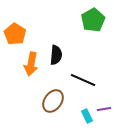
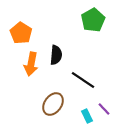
orange pentagon: moved 6 px right, 1 px up
black line: rotated 10 degrees clockwise
brown ellipse: moved 3 px down
purple line: rotated 56 degrees clockwise
